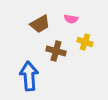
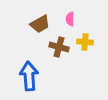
pink semicircle: moved 1 px left; rotated 80 degrees clockwise
yellow cross: rotated 14 degrees counterclockwise
brown cross: moved 3 px right, 4 px up
